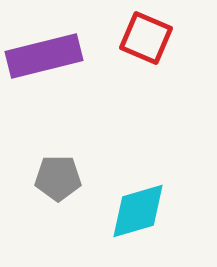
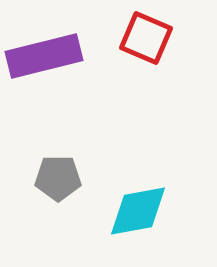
cyan diamond: rotated 6 degrees clockwise
